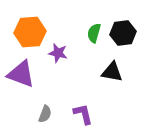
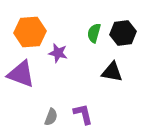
gray semicircle: moved 6 px right, 3 px down
